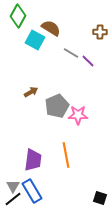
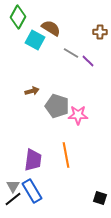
green diamond: moved 1 px down
brown arrow: moved 1 px right, 1 px up; rotated 16 degrees clockwise
gray pentagon: rotated 30 degrees counterclockwise
